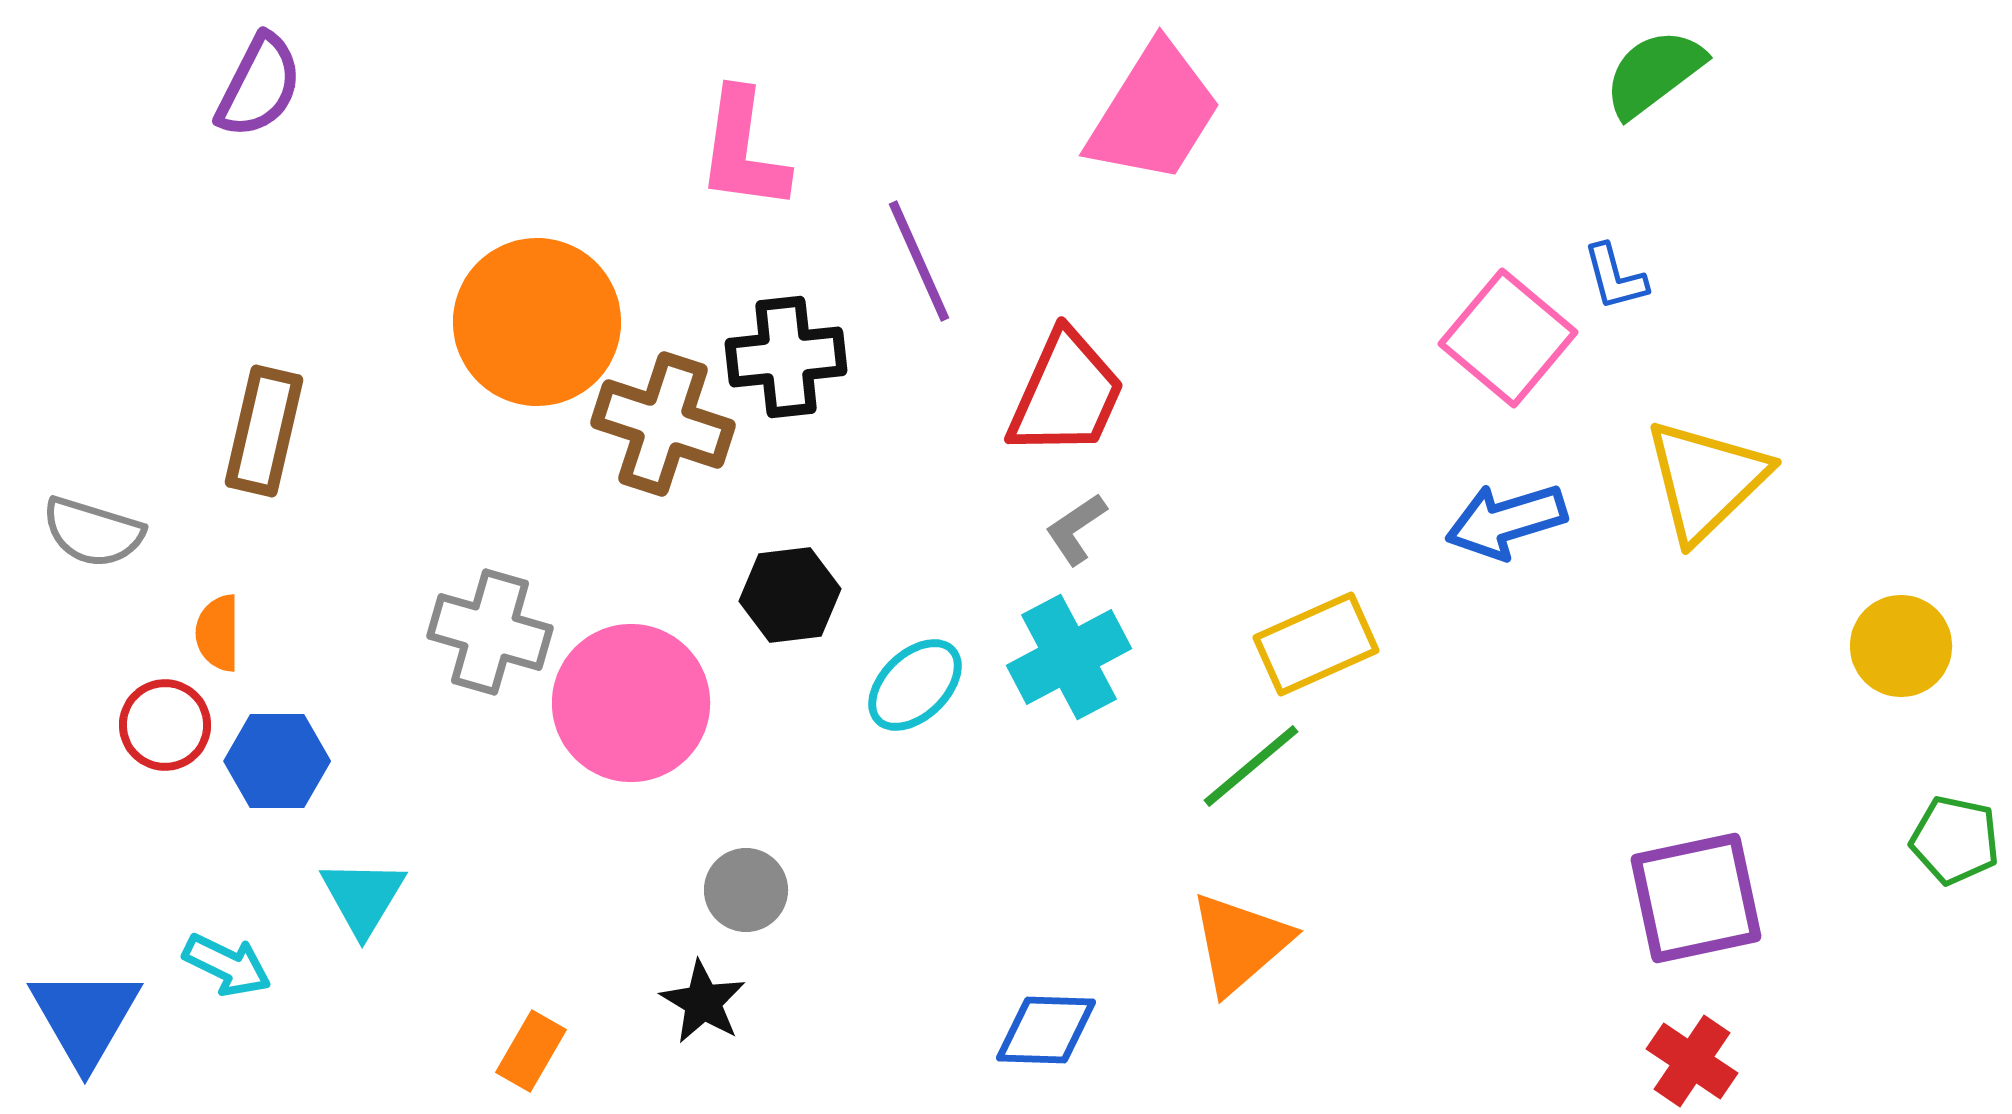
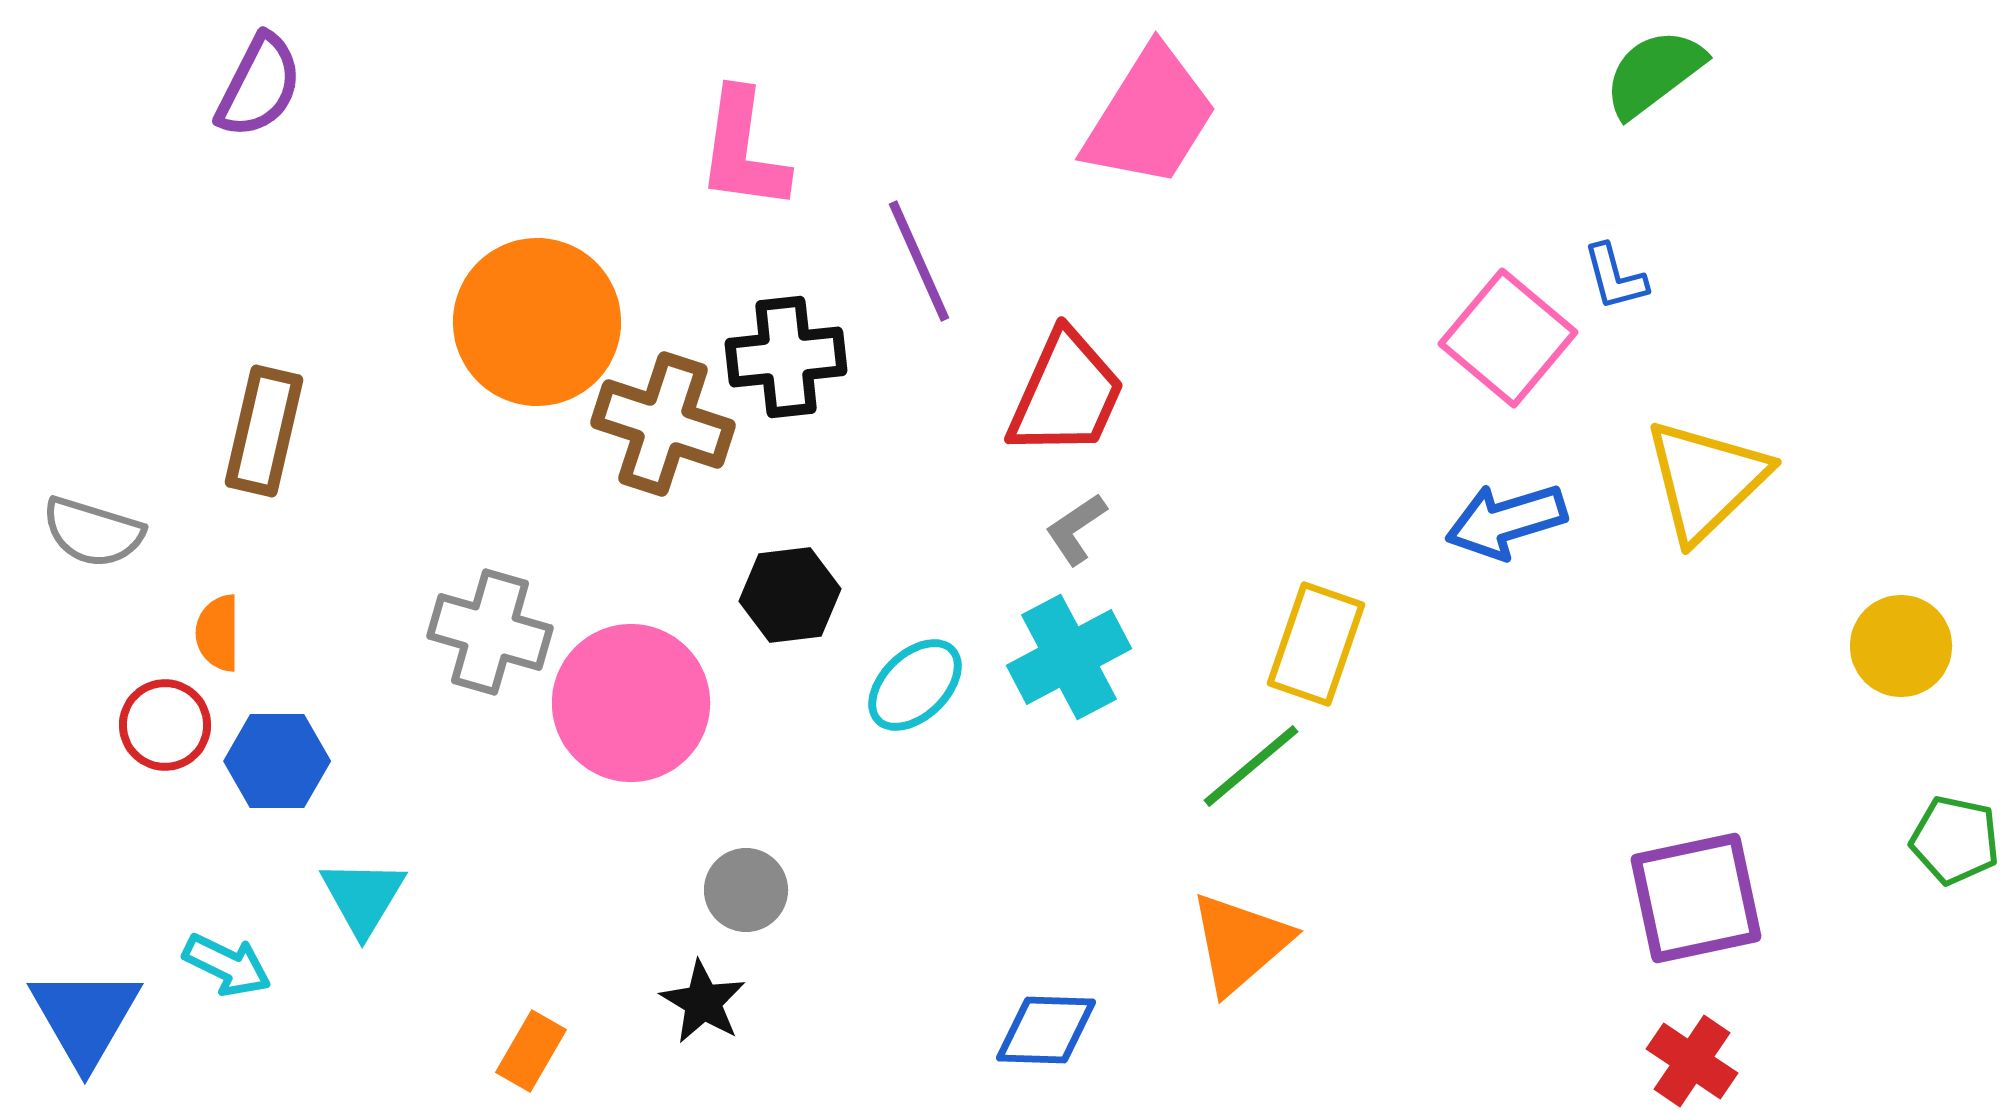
pink trapezoid: moved 4 px left, 4 px down
yellow rectangle: rotated 47 degrees counterclockwise
